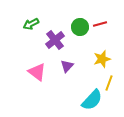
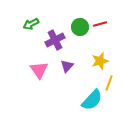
purple cross: rotated 12 degrees clockwise
yellow star: moved 2 px left, 2 px down
pink triangle: moved 2 px right, 2 px up; rotated 18 degrees clockwise
